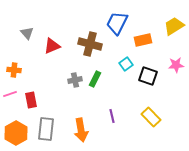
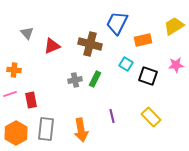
cyan square: rotated 24 degrees counterclockwise
